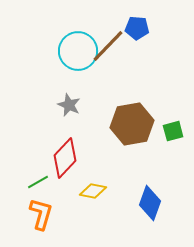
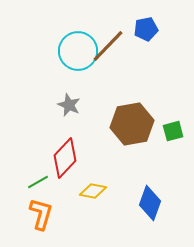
blue pentagon: moved 9 px right, 1 px down; rotated 15 degrees counterclockwise
